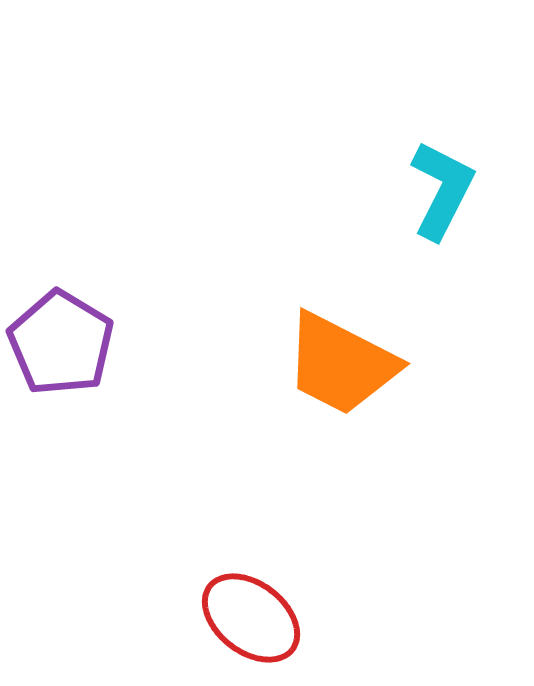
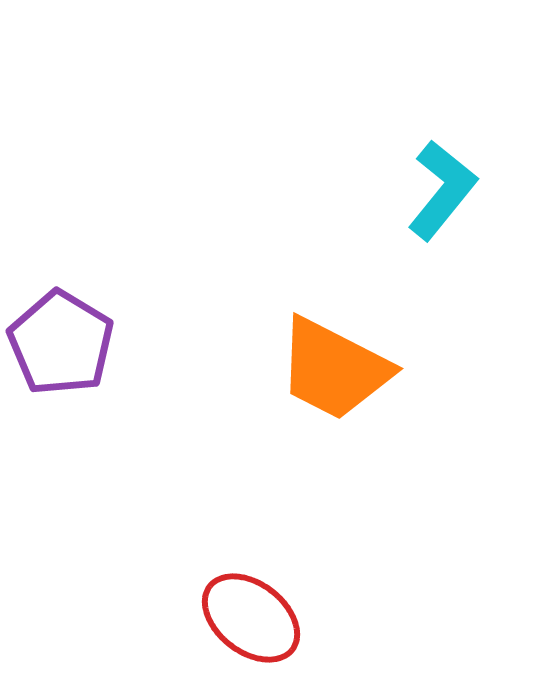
cyan L-shape: rotated 12 degrees clockwise
orange trapezoid: moved 7 px left, 5 px down
